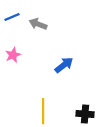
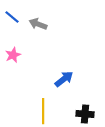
blue line: rotated 63 degrees clockwise
blue arrow: moved 14 px down
